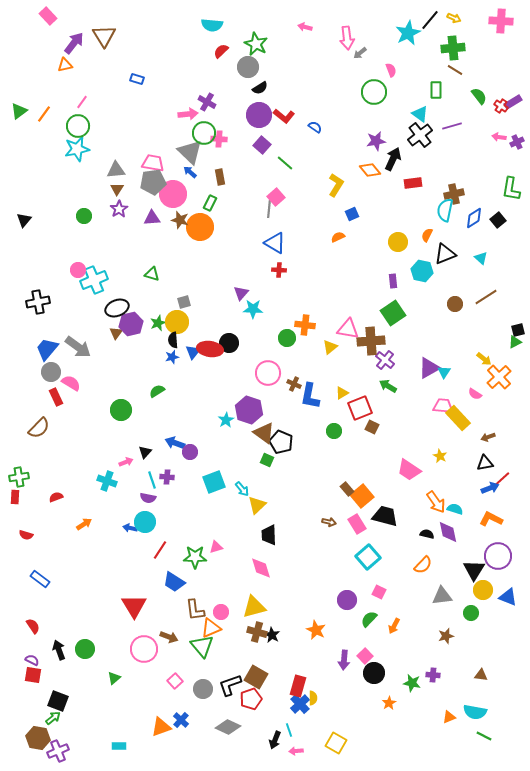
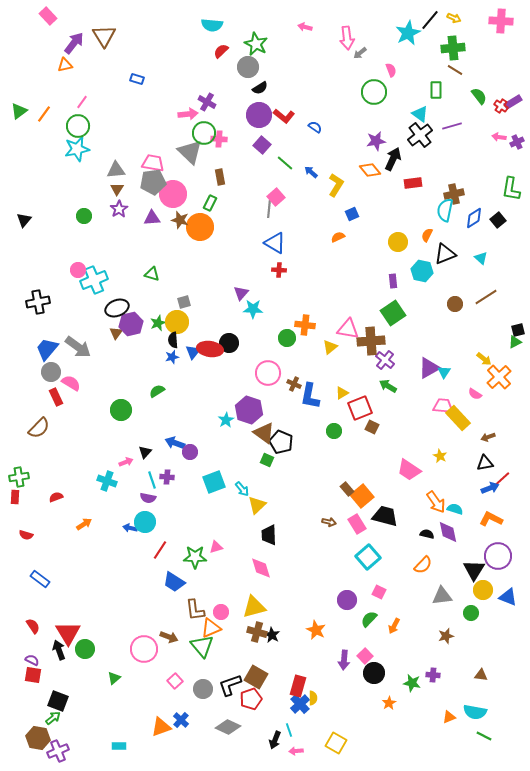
blue arrow at (190, 172): moved 121 px right
red triangle at (134, 606): moved 66 px left, 27 px down
